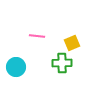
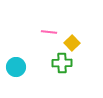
pink line: moved 12 px right, 4 px up
yellow square: rotated 21 degrees counterclockwise
